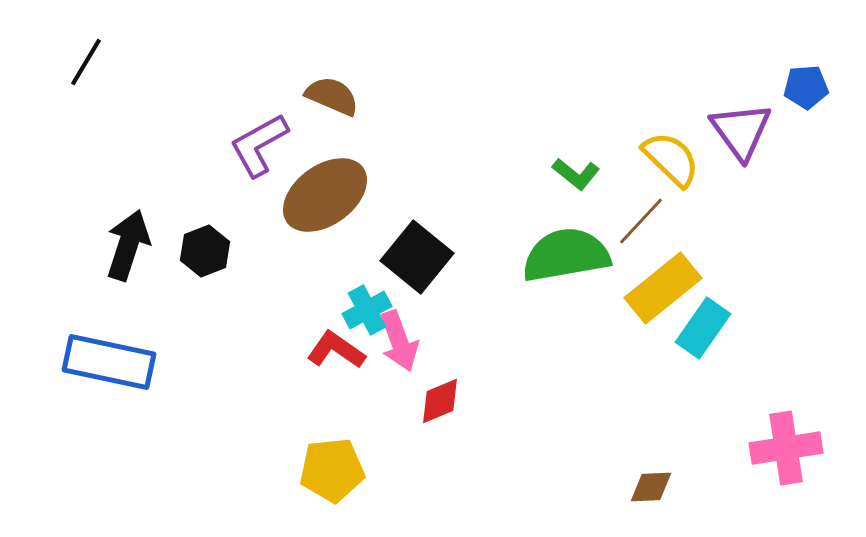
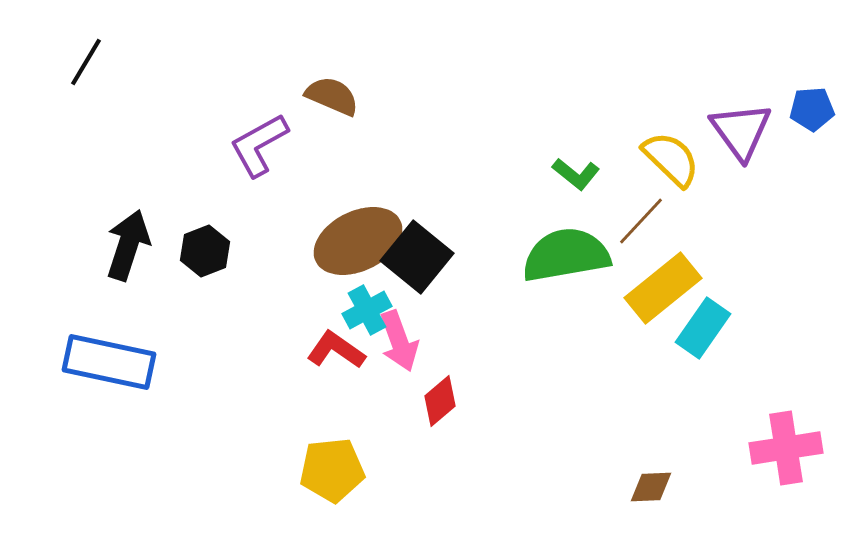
blue pentagon: moved 6 px right, 22 px down
brown ellipse: moved 33 px right, 46 px down; rotated 10 degrees clockwise
red diamond: rotated 18 degrees counterclockwise
